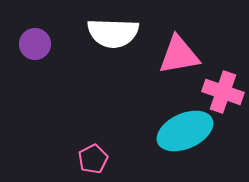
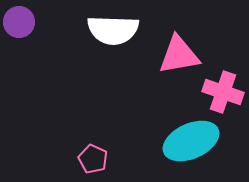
white semicircle: moved 3 px up
purple circle: moved 16 px left, 22 px up
cyan ellipse: moved 6 px right, 10 px down
pink pentagon: rotated 20 degrees counterclockwise
